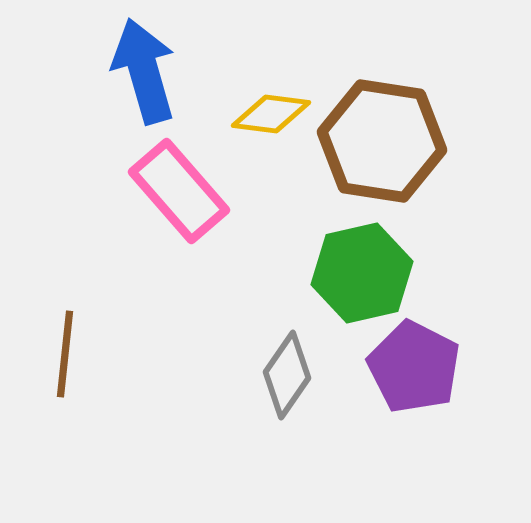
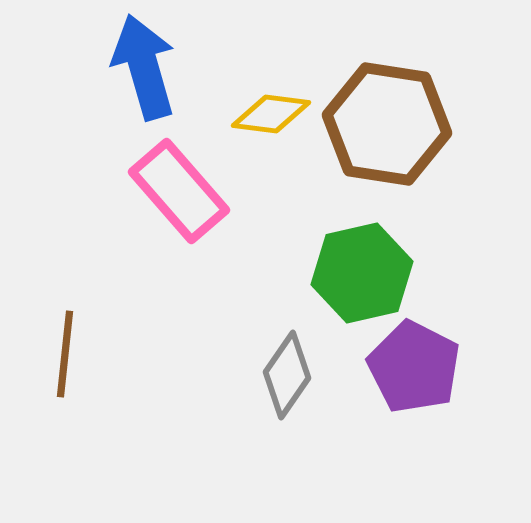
blue arrow: moved 4 px up
brown hexagon: moved 5 px right, 17 px up
